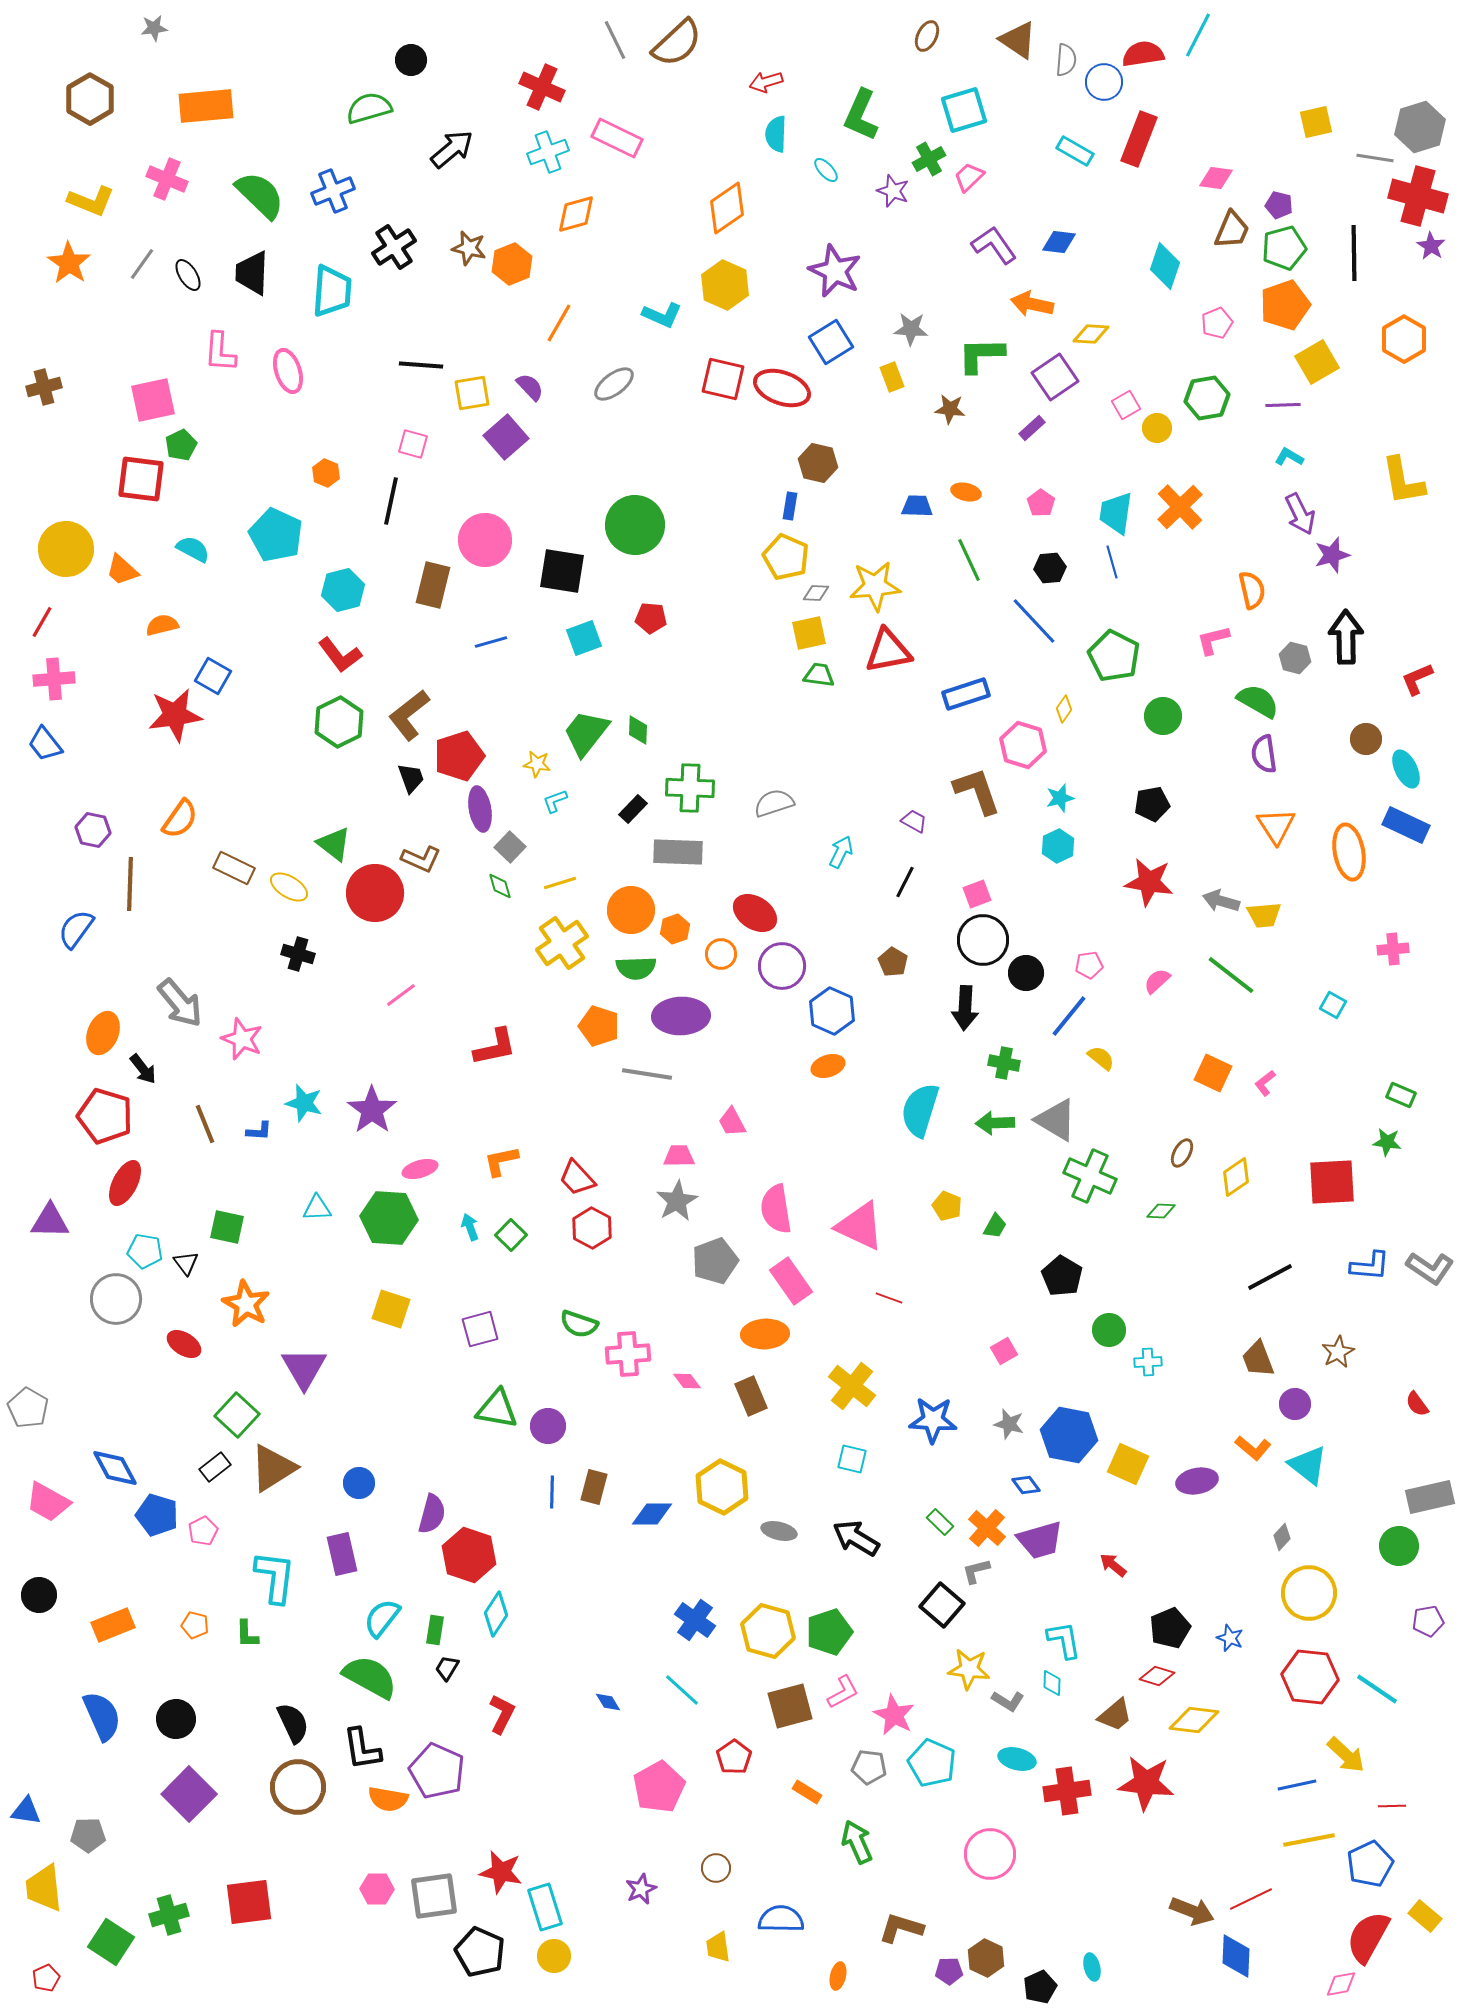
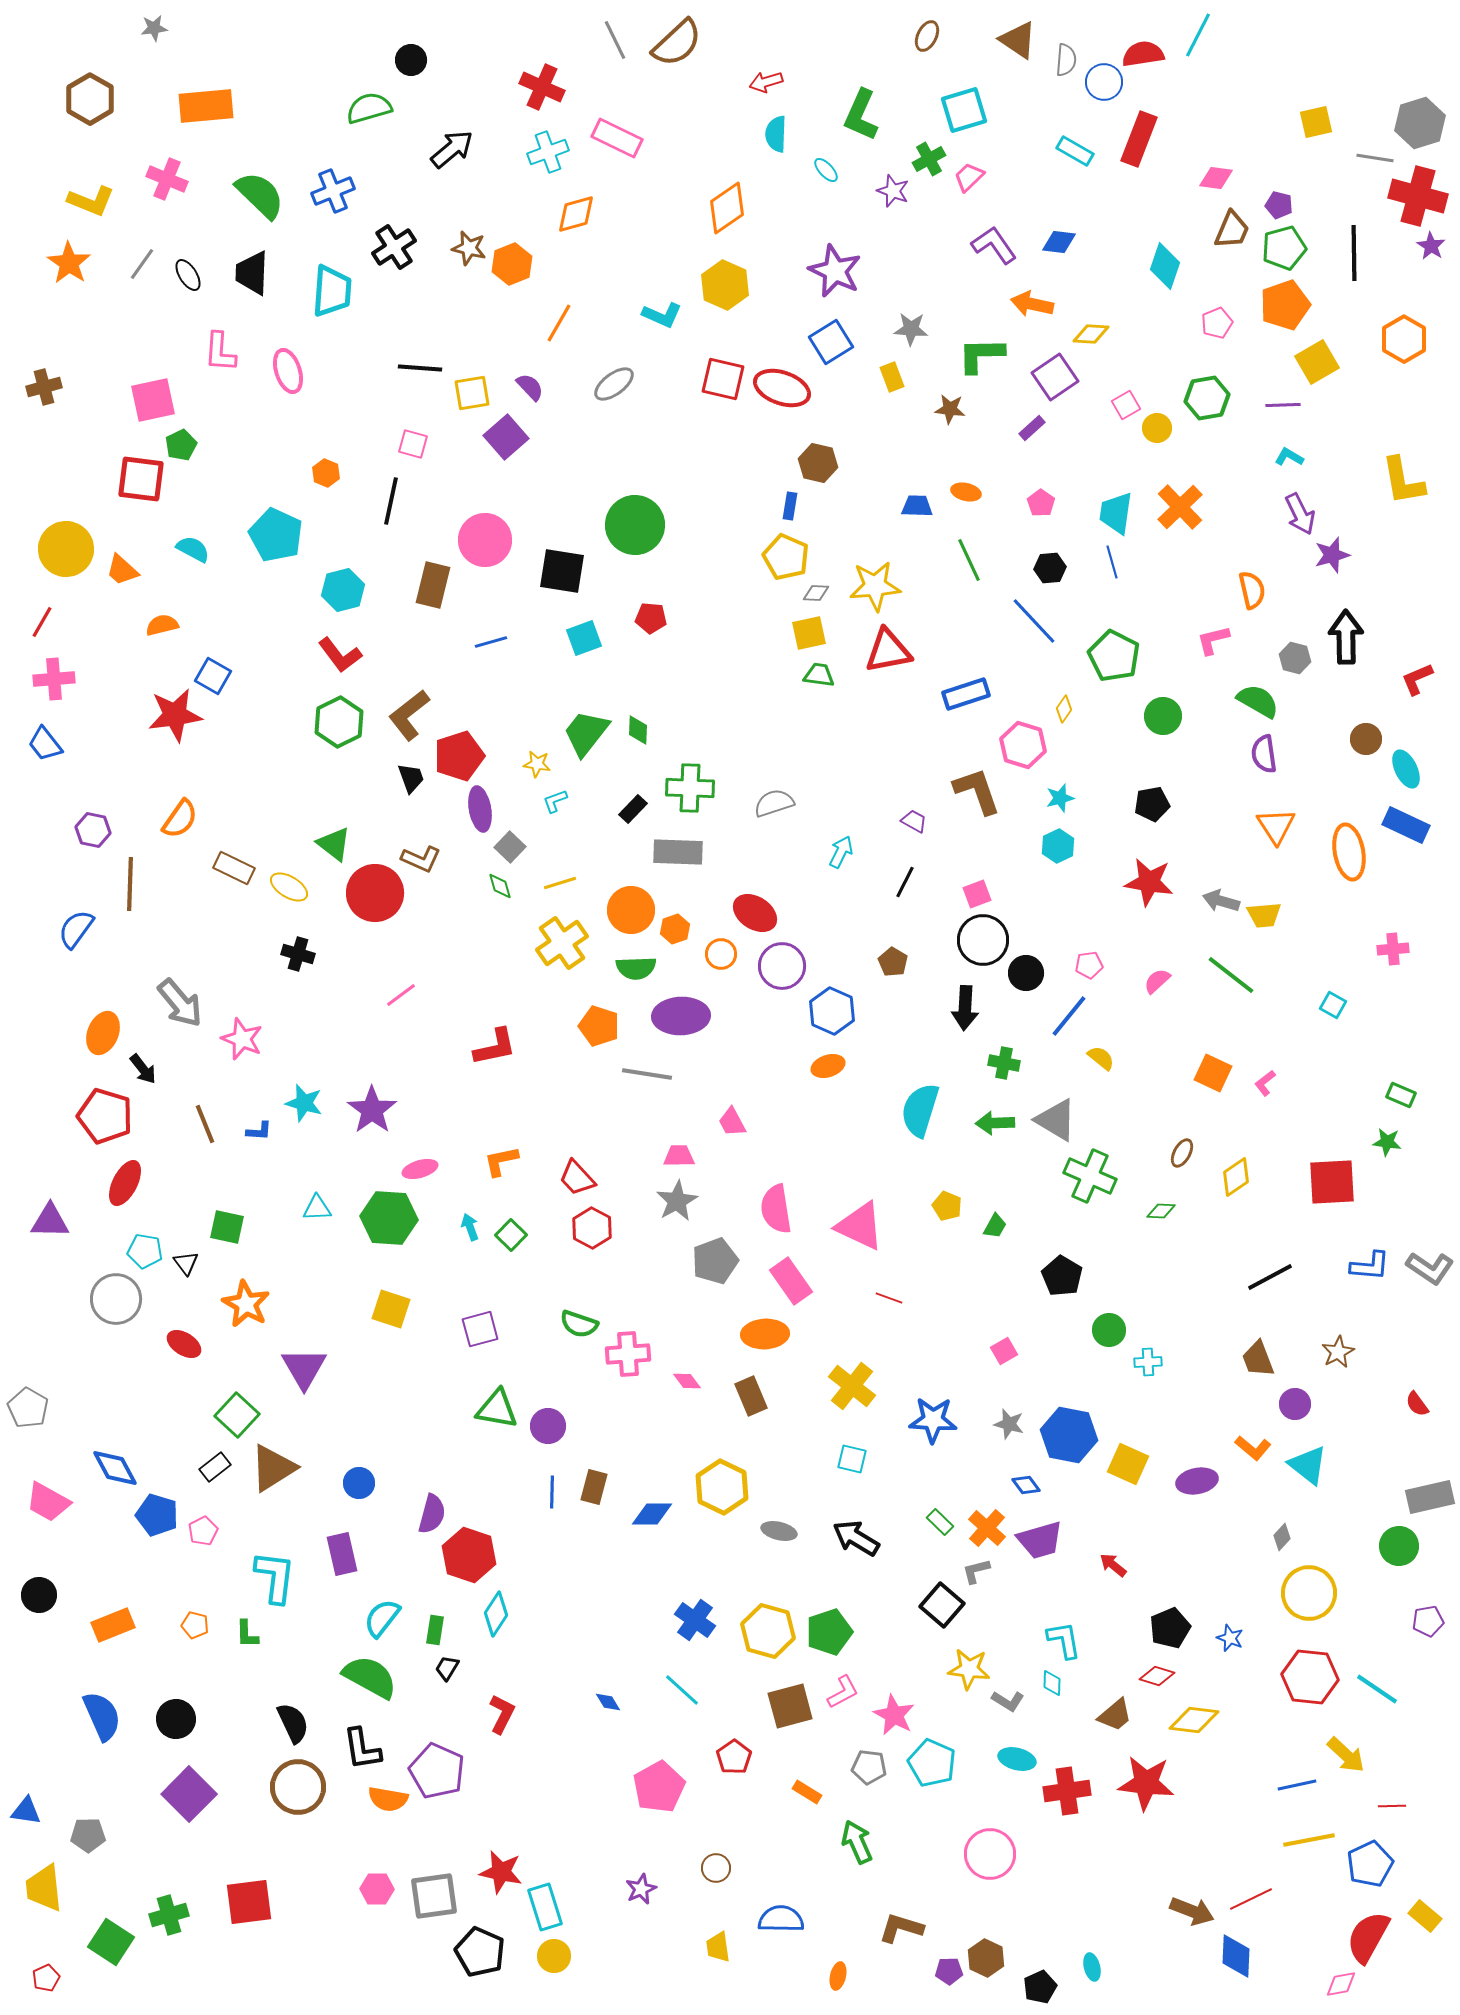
gray hexagon at (1420, 127): moved 4 px up
black line at (421, 365): moved 1 px left, 3 px down
